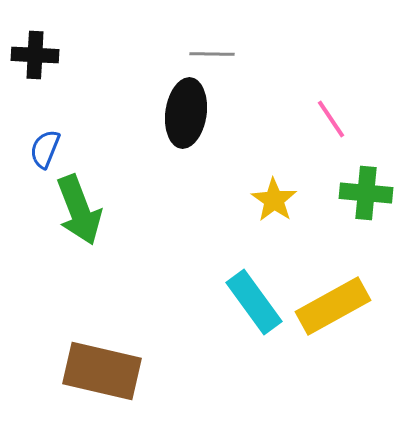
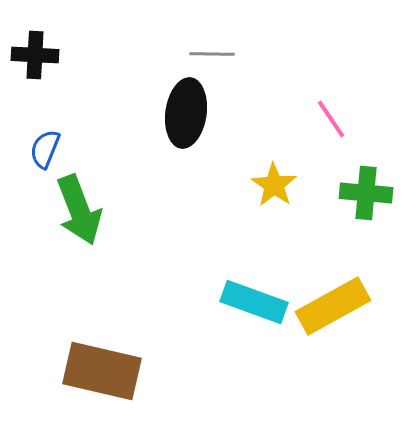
yellow star: moved 15 px up
cyan rectangle: rotated 34 degrees counterclockwise
